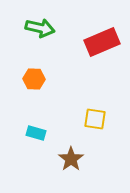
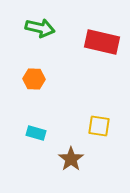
red rectangle: rotated 36 degrees clockwise
yellow square: moved 4 px right, 7 px down
